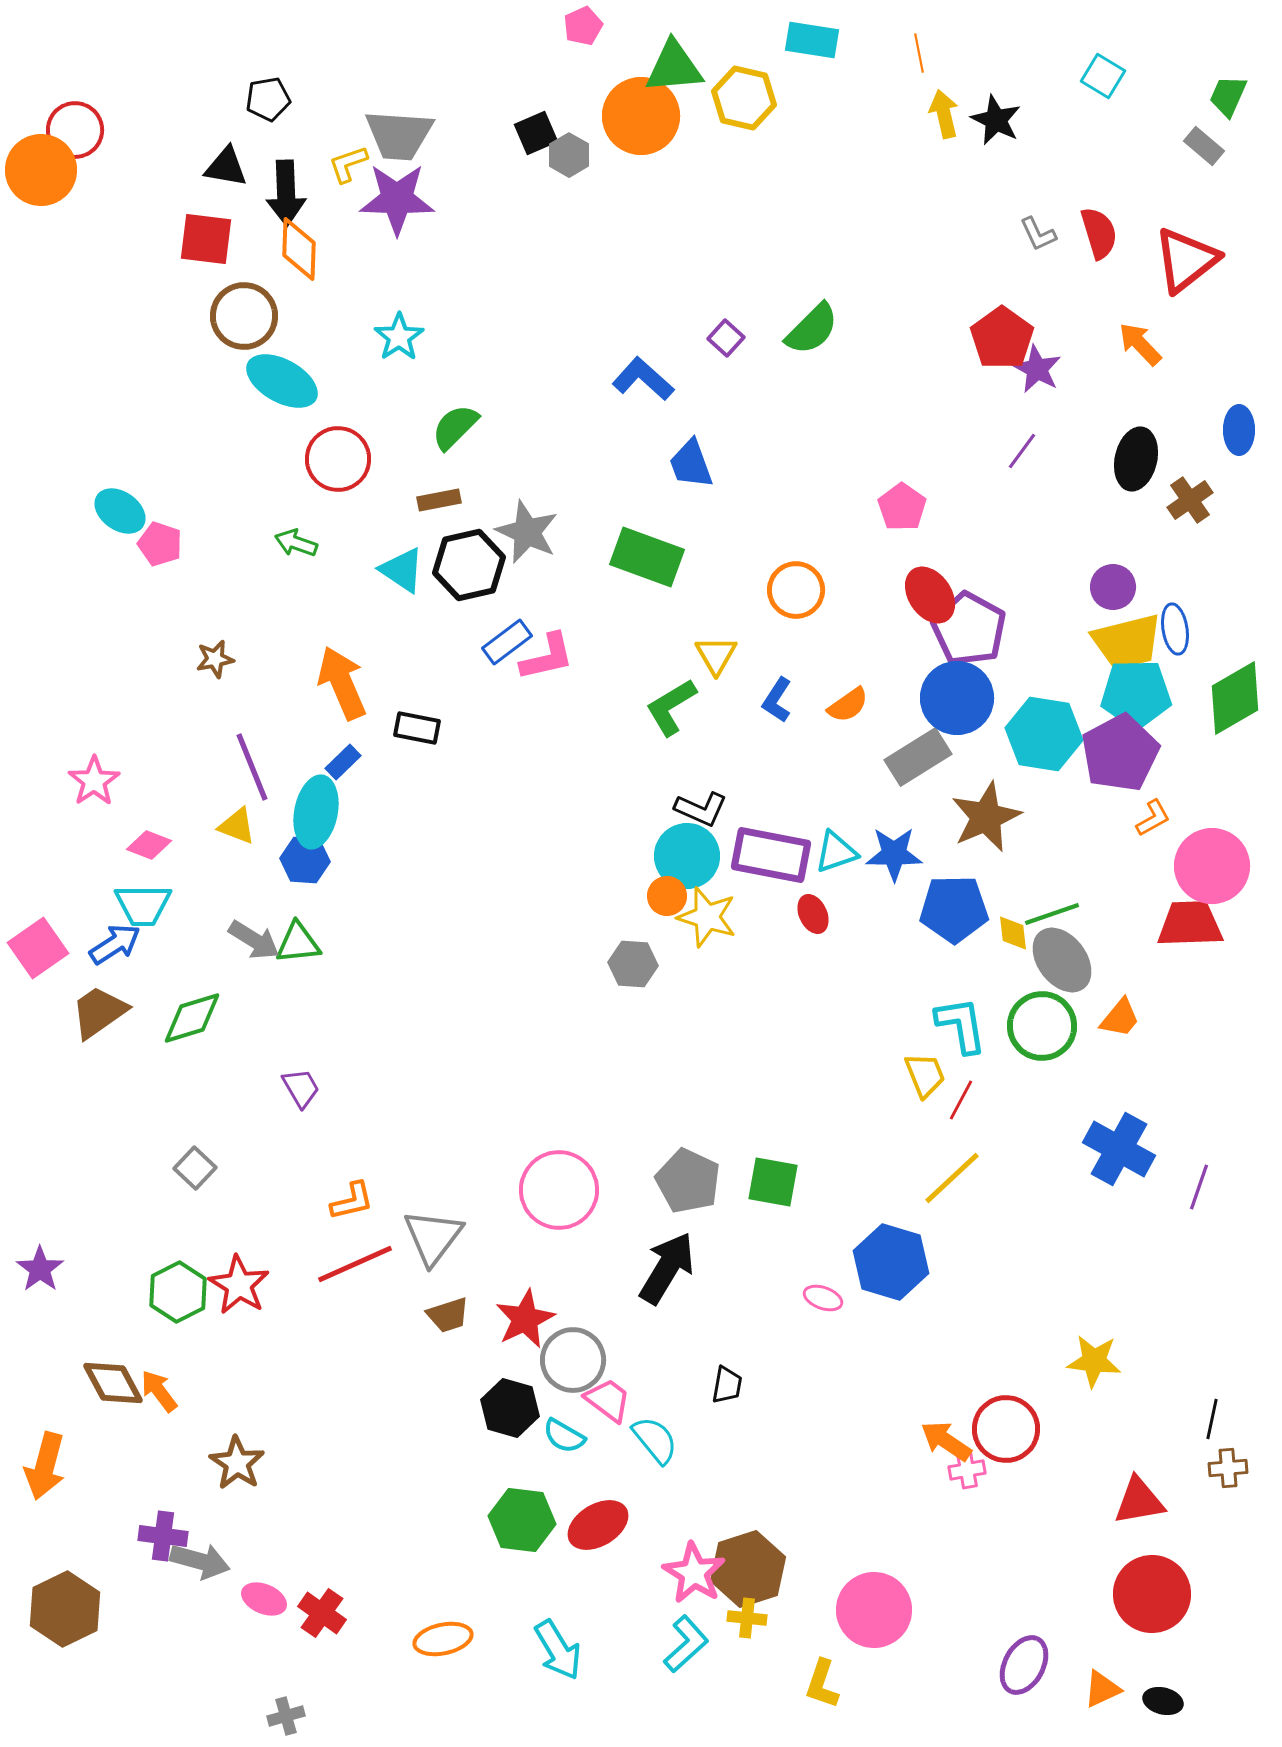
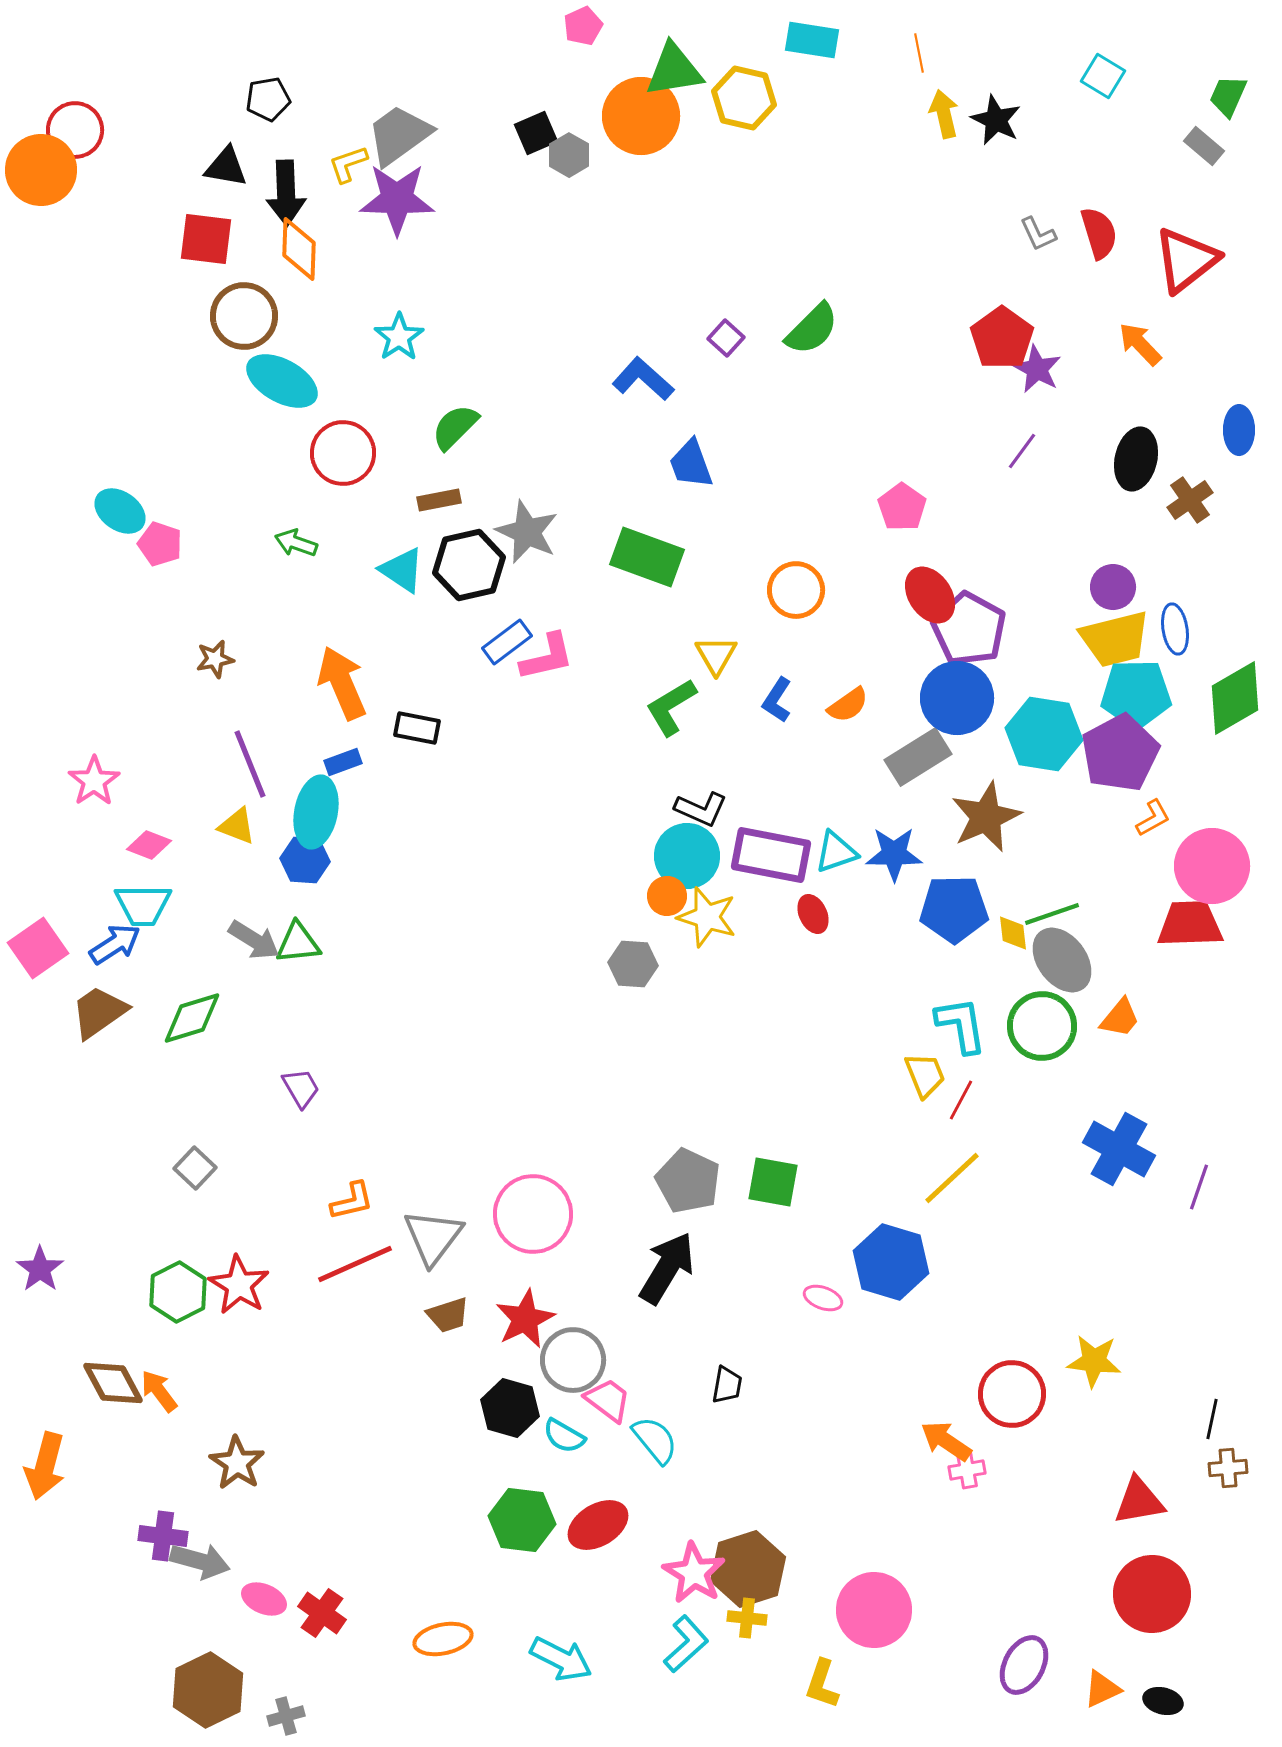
green triangle at (674, 67): moved 3 px down; rotated 4 degrees counterclockwise
gray trapezoid at (399, 135): rotated 140 degrees clockwise
red circle at (338, 459): moved 5 px right, 6 px up
yellow trapezoid at (1127, 642): moved 12 px left, 3 px up
blue rectangle at (343, 762): rotated 24 degrees clockwise
purple line at (252, 767): moved 2 px left, 3 px up
pink circle at (559, 1190): moved 26 px left, 24 px down
red circle at (1006, 1429): moved 6 px right, 35 px up
brown hexagon at (65, 1609): moved 143 px right, 81 px down
cyan arrow at (558, 1650): moved 3 px right, 9 px down; rotated 32 degrees counterclockwise
